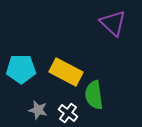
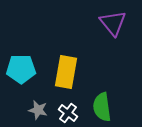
purple triangle: rotated 8 degrees clockwise
yellow rectangle: rotated 72 degrees clockwise
green semicircle: moved 8 px right, 12 px down
